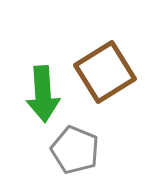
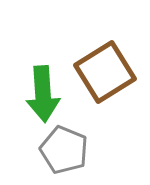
gray pentagon: moved 11 px left
